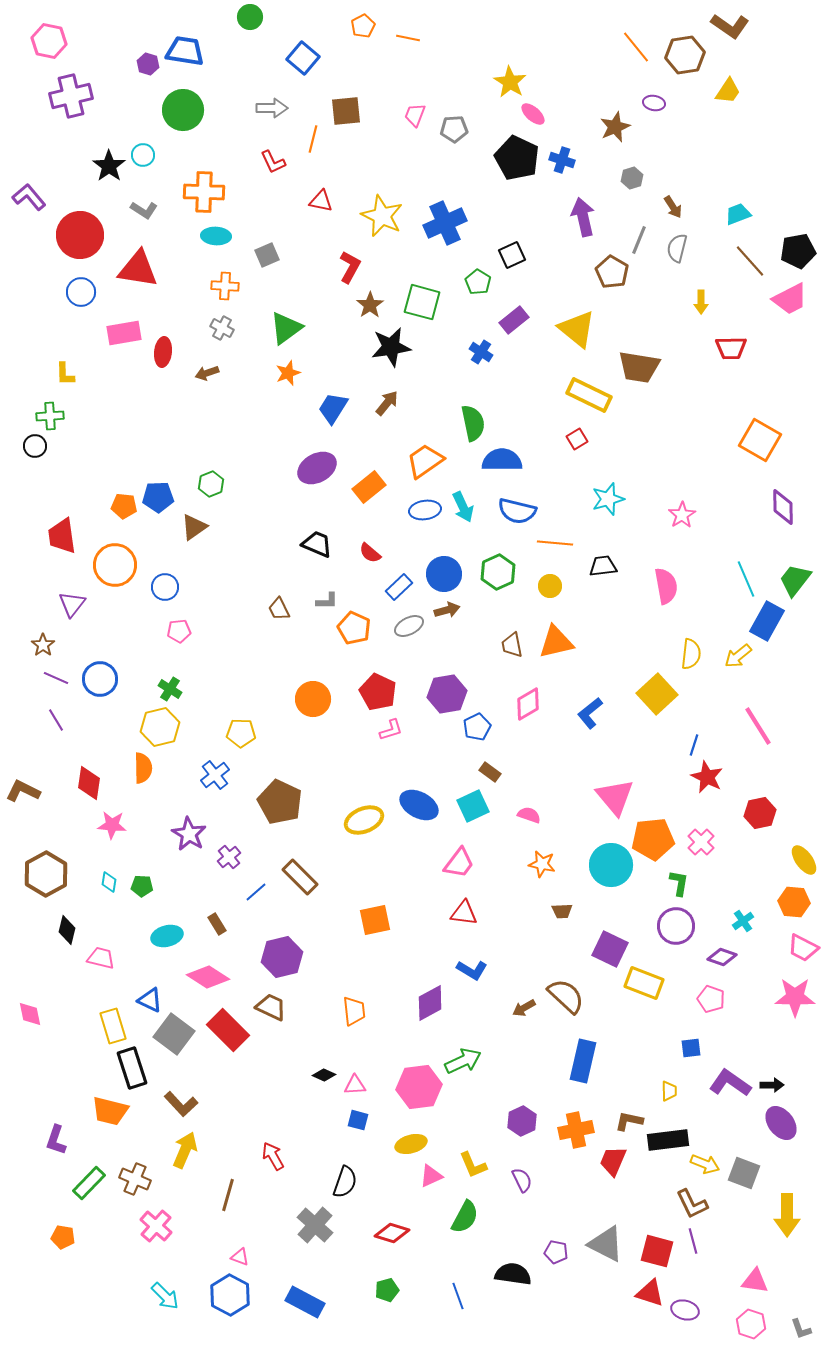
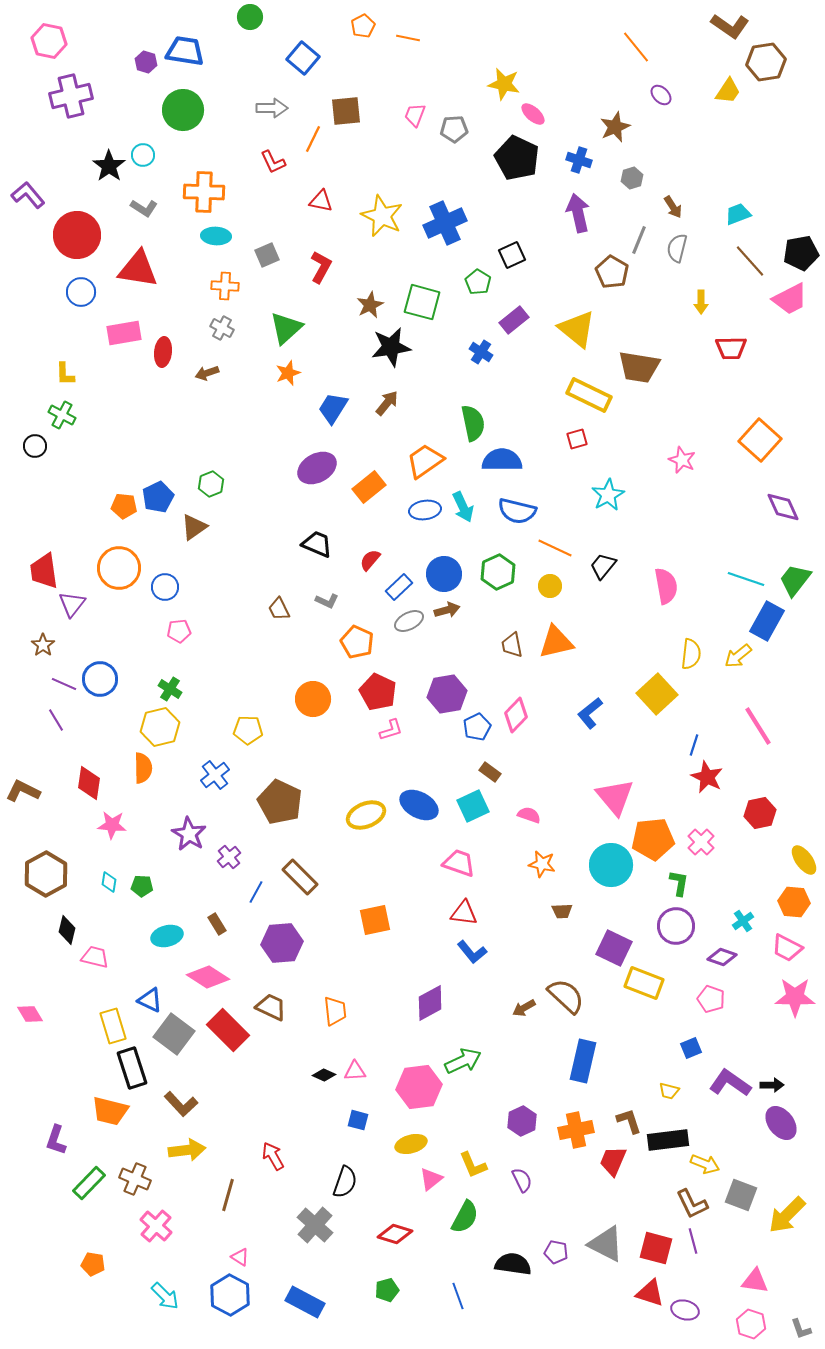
brown hexagon at (685, 55): moved 81 px right, 7 px down
purple hexagon at (148, 64): moved 2 px left, 2 px up
yellow star at (510, 82): moved 6 px left, 2 px down; rotated 20 degrees counterclockwise
purple ellipse at (654, 103): moved 7 px right, 8 px up; rotated 35 degrees clockwise
orange line at (313, 139): rotated 12 degrees clockwise
blue cross at (562, 160): moved 17 px right
purple L-shape at (29, 197): moved 1 px left, 2 px up
gray L-shape at (144, 210): moved 2 px up
purple arrow at (583, 217): moved 5 px left, 4 px up
red circle at (80, 235): moved 3 px left
black pentagon at (798, 251): moved 3 px right, 2 px down
red L-shape at (350, 267): moved 29 px left
brown star at (370, 305): rotated 8 degrees clockwise
green triangle at (286, 328): rotated 6 degrees counterclockwise
green cross at (50, 416): moved 12 px right, 1 px up; rotated 32 degrees clockwise
red square at (577, 439): rotated 15 degrees clockwise
orange square at (760, 440): rotated 12 degrees clockwise
blue pentagon at (158, 497): rotated 24 degrees counterclockwise
cyan star at (608, 499): moved 4 px up; rotated 12 degrees counterclockwise
purple diamond at (783, 507): rotated 24 degrees counterclockwise
pink star at (682, 515): moved 55 px up; rotated 16 degrees counterclockwise
red trapezoid at (62, 536): moved 18 px left, 35 px down
orange line at (555, 543): moved 5 px down; rotated 20 degrees clockwise
red semicircle at (370, 553): moved 7 px down; rotated 90 degrees clockwise
orange circle at (115, 565): moved 4 px right, 3 px down
black trapezoid at (603, 566): rotated 44 degrees counterclockwise
cyan line at (746, 579): rotated 48 degrees counterclockwise
gray L-shape at (327, 601): rotated 25 degrees clockwise
gray ellipse at (409, 626): moved 5 px up
orange pentagon at (354, 628): moved 3 px right, 14 px down
purple line at (56, 678): moved 8 px right, 6 px down
pink diamond at (528, 704): moved 12 px left, 11 px down; rotated 16 degrees counterclockwise
yellow pentagon at (241, 733): moved 7 px right, 3 px up
yellow ellipse at (364, 820): moved 2 px right, 5 px up
pink trapezoid at (459, 863): rotated 108 degrees counterclockwise
blue line at (256, 892): rotated 20 degrees counterclockwise
pink trapezoid at (803, 948): moved 16 px left
purple square at (610, 949): moved 4 px right, 1 px up
purple hexagon at (282, 957): moved 14 px up; rotated 9 degrees clockwise
pink trapezoid at (101, 958): moved 6 px left, 1 px up
blue L-shape at (472, 970): moved 18 px up; rotated 20 degrees clockwise
orange trapezoid at (354, 1011): moved 19 px left
pink diamond at (30, 1014): rotated 20 degrees counterclockwise
blue square at (691, 1048): rotated 15 degrees counterclockwise
pink triangle at (355, 1085): moved 14 px up
yellow trapezoid at (669, 1091): rotated 105 degrees clockwise
brown L-shape at (629, 1121): rotated 60 degrees clockwise
yellow arrow at (185, 1150): moved 2 px right; rotated 60 degrees clockwise
gray square at (744, 1173): moved 3 px left, 22 px down
pink triangle at (431, 1176): moved 3 px down; rotated 15 degrees counterclockwise
yellow arrow at (787, 1215): rotated 45 degrees clockwise
red diamond at (392, 1233): moved 3 px right, 1 px down
orange pentagon at (63, 1237): moved 30 px right, 27 px down
red square at (657, 1251): moved 1 px left, 3 px up
pink triangle at (240, 1257): rotated 12 degrees clockwise
black semicircle at (513, 1274): moved 10 px up
